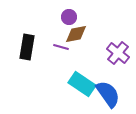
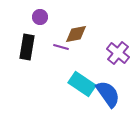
purple circle: moved 29 px left
